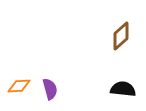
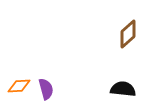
brown diamond: moved 7 px right, 2 px up
purple semicircle: moved 4 px left
